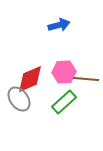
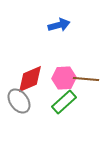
pink hexagon: moved 6 px down
gray ellipse: moved 2 px down
